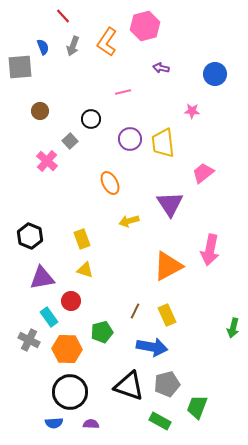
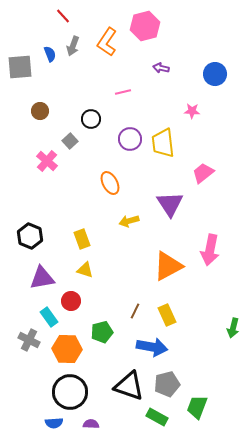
blue semicircle at (43, 47): moved 7 px right, 7 px down
green rectangle at (160, 421): moved 3 px left, 4 px up
